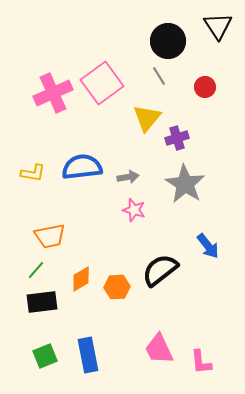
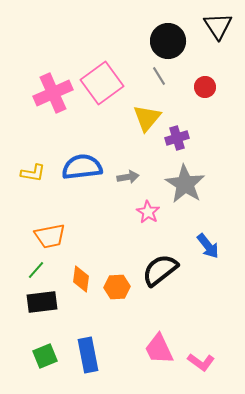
pink star: moved 14 px right, 2 px down; rotated 15 degrees clockwise
orange diamond: rotated 52 degrees counterclockwise
pink L-shape: rotated 48 degrees counterclockwise
